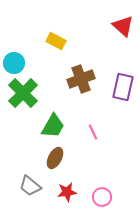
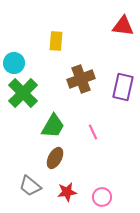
red triangle: rotated 35 degrees counterclockwise
yellow rectangle: rotated 66 degrees clockwise
